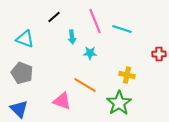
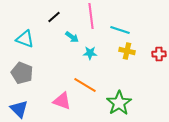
pink line: moved 4 px left, 5 px up; rotated 15 degrees clockwise
cyan line: moved 2 px left, 1 px down
cyan arrow: rotated 48 degrees counterclockwise
yellow cross: moved 24 px up
